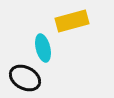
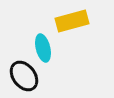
black ellipse: moved 1 px left, 2 px up; rotated 24 degrees clockwise
